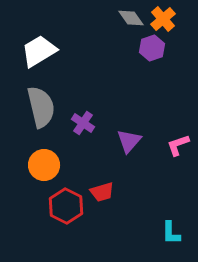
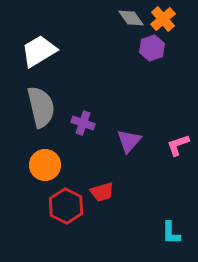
purple cross: rotated 15 degrees counterclockwise
orange circle: moved 1 px right
